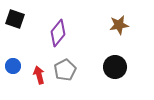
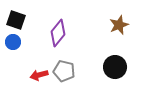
black square: moved 1 px right, 1 px down
brown star: rotated 12 degrees counterclockwise
blue circle: moved 24 px up
gray pentagon: moved 1 px left, 1 px down; rotated 30 degrees counterclockwise
red arrow: rotated 90 degrees counterclockwise
